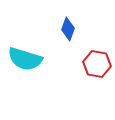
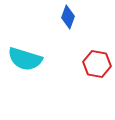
blue diamond: moved 12 px up
